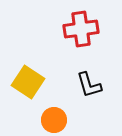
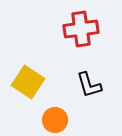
orange circle: moved 1 px right
